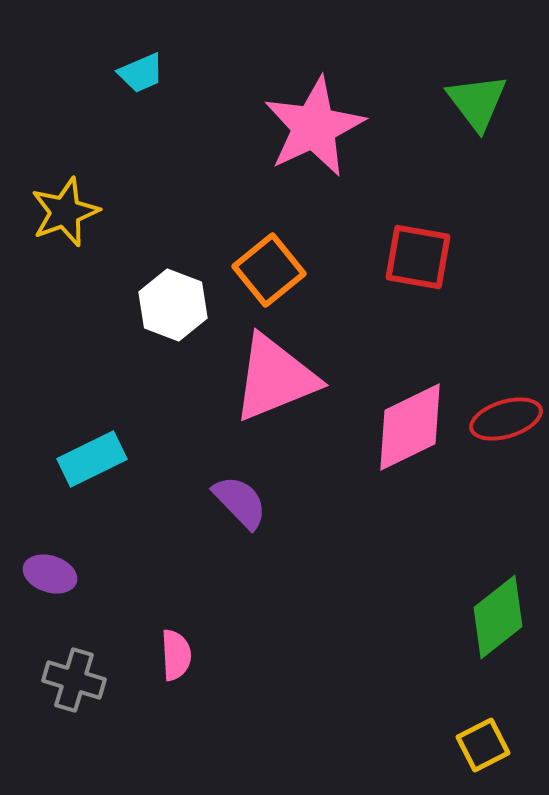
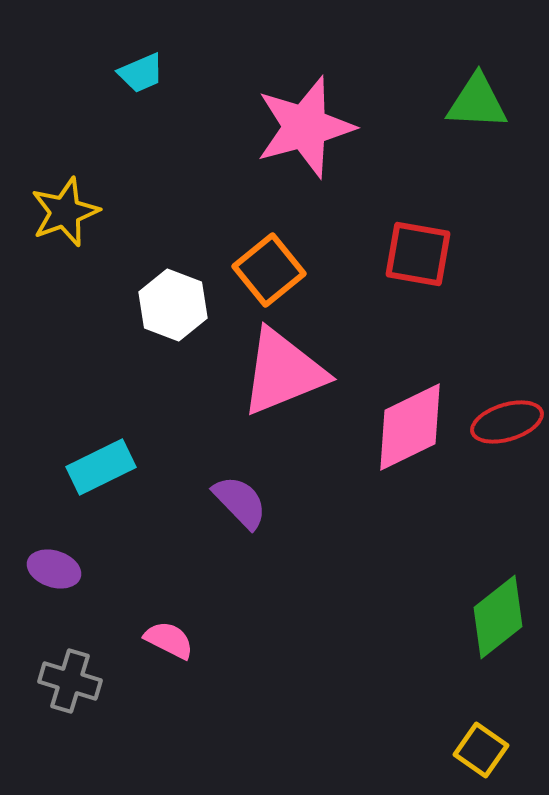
green triangle: rotated 50 degrees counterclockwise
pink star: moved 9 px left; rotated 10 degrees clockwise
red square: moved 3 px up
pink triangle: moved 8 px right, 6 px up
red ellipse: moved 1 px right, 3 px down
cyan rectangle: moved 9 px right, 8 px down
purple ellipse: moved 4 px right, 5 px up
pink semicircle: moved 7 px left, 15 px up; rotated 60 degrees counterclockwise
gray cross: moved 4 px left, 1 px down
yellow square: moved 2 px left, 5 px down; rotated 28 degrees counterclockwise
